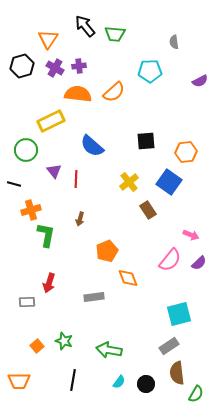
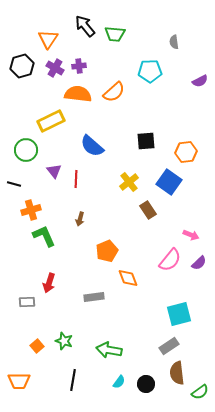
green L-shape at (46, 235): moved 2 px left, 1 px down; rotated 35 degrees counterclockwise
green semicircle at (196, 394): moved 4 px right, 2 px up; rotated 24 degrees clockwise
